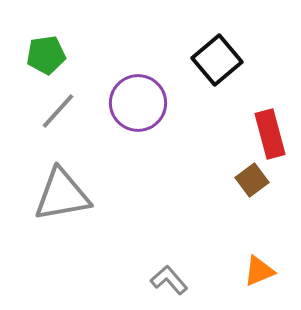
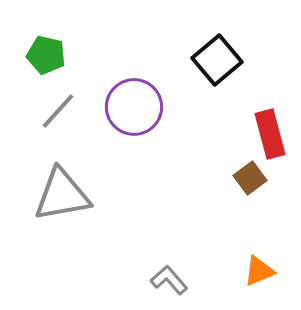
green pentagon: rotated 21 degrees clockwise
purple circle: moved 4 px left, 4 px down
brown square: moved 2 px left, 2 px up
